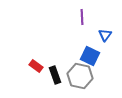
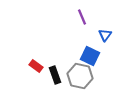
purple line: rotated 21 degrees counterclockwise
